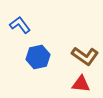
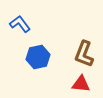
blue L-shape: moved 1 px up
brown L-shape: moved 1 px left, 2 px up; rotated 76 degrees clockwise
